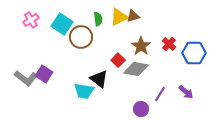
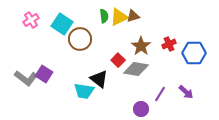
green semicircle: moved 6 px right, 3 px up
brown circle: moved 1 px left, 2 px down
red cross: rotated 24 degrees clockwise
